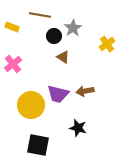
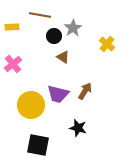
yellow rectangle: rotated 24 degrees counterclockwise
yellow cross: rotated 14 degrees counterclockwise
brown arrow: rotated 132 degrees clockwise
